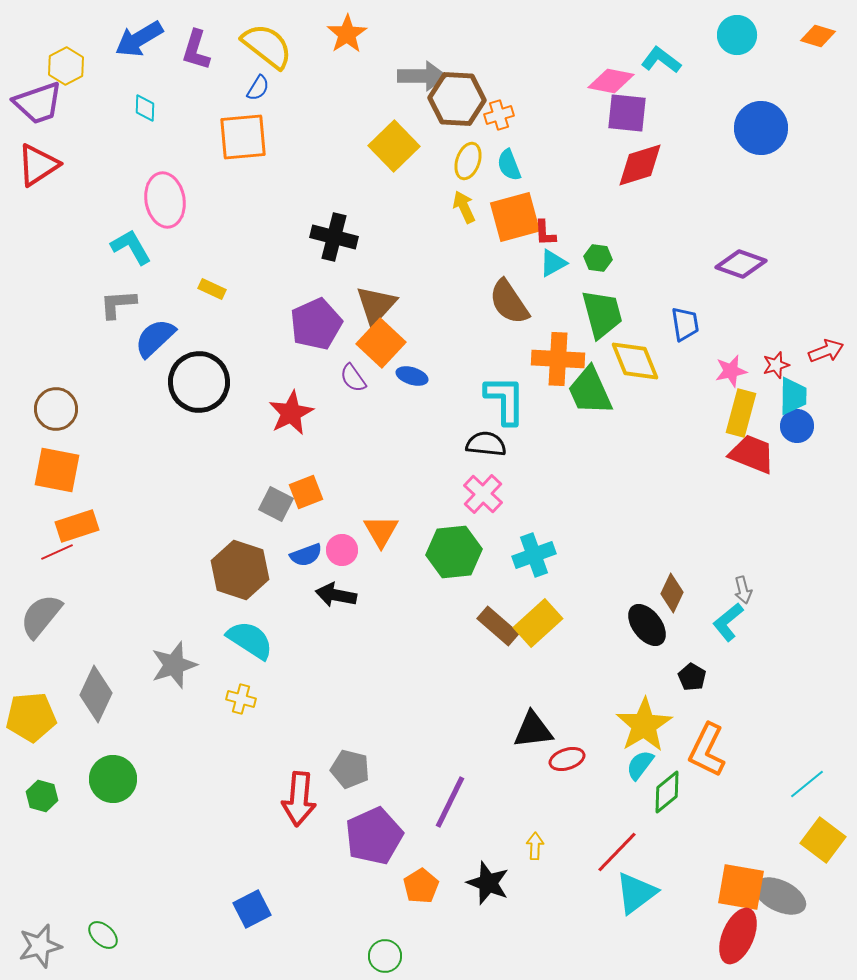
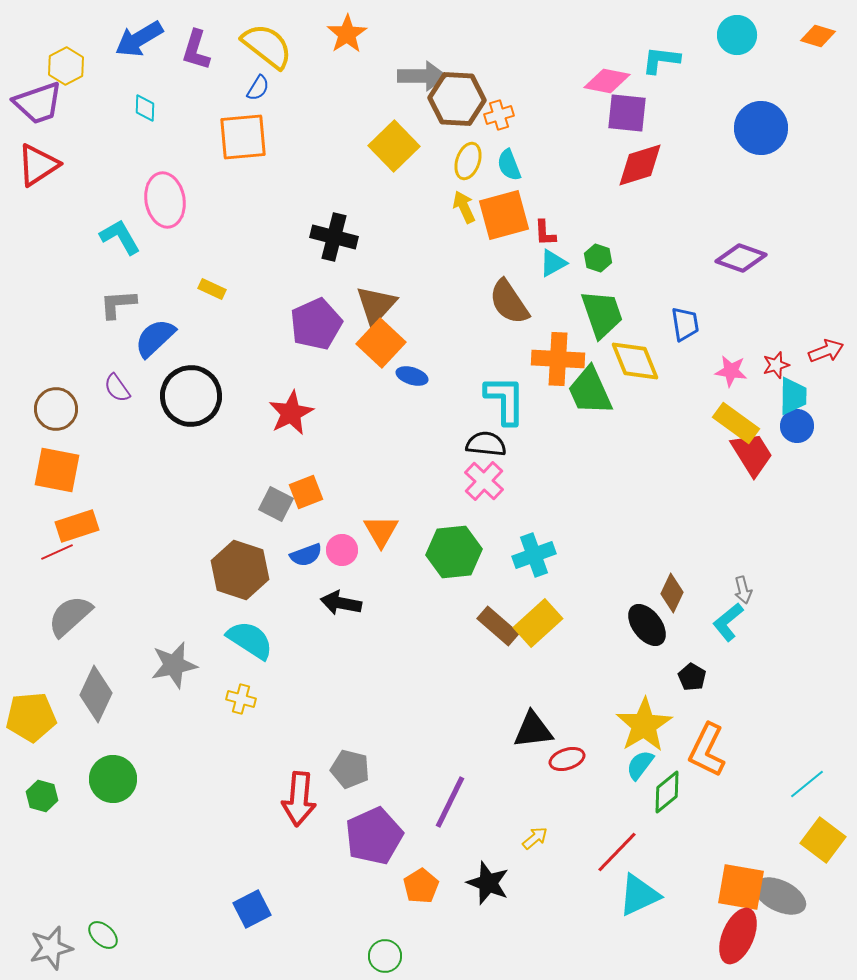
cyan L-shape at (661, 60): rotated 30 degrees counterclockwise
pink diamond at (611, 81): moved 4 px left
orange square at (515, 217): moved 11 px left, 2 px up
cyan L-shape at (131, 247): moved 11 px left, 10 px up
green hexagon at (598, 258): rotated 12 degrees clockwise
purple diamond at (741, 264): moved 6 px up
green trapezoid at (602, 314): rotated 4 degrees counterclockwise
pink star at (731, 371): rotated 20 degrees clockwise
purple semicircle at (353, 378): moved 236 px left, 10 px down
black circle at (199, 382): moved 8 px left, 14 px down
yellow rectangle at (741, 413): moved 5 px left, 10 px down; rotated 69 degrees counterclockwise
red trapezoid at (752, 454): rotated 36 degrees clockwise
pink cross at (483, 494): moved 1 px right, 13 px up
black arrow at (336, 595): moved 5 px right, 8 px down
gray semicircle at (41, 616): moved 29 px right; rotated 9 degrees clockwise
gray star at (174, 665): rotated 6 degrees clockwise
yellow arrow at (535, 846): moved 8 px up; rotated 48 degrees clockwise
cyan triangle at (636, 893): moved 3 px right, 2 px down; rotated 12 degrees clockwise
gray star at (40, 946): moved 11 px right, 2 px down
